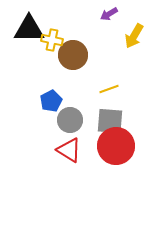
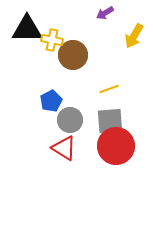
purple arrow: moved 4 px left, 1 px up
black triangle: moved 2 px left
gray square: rotated 8 degrees counterclockwise
red triangle: moved 5 px left, 2 px up
